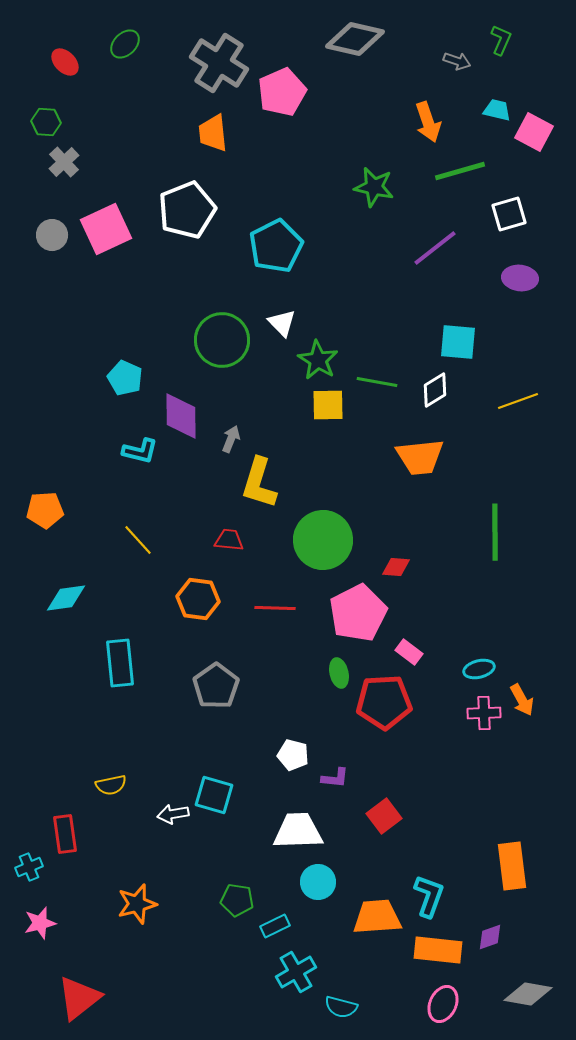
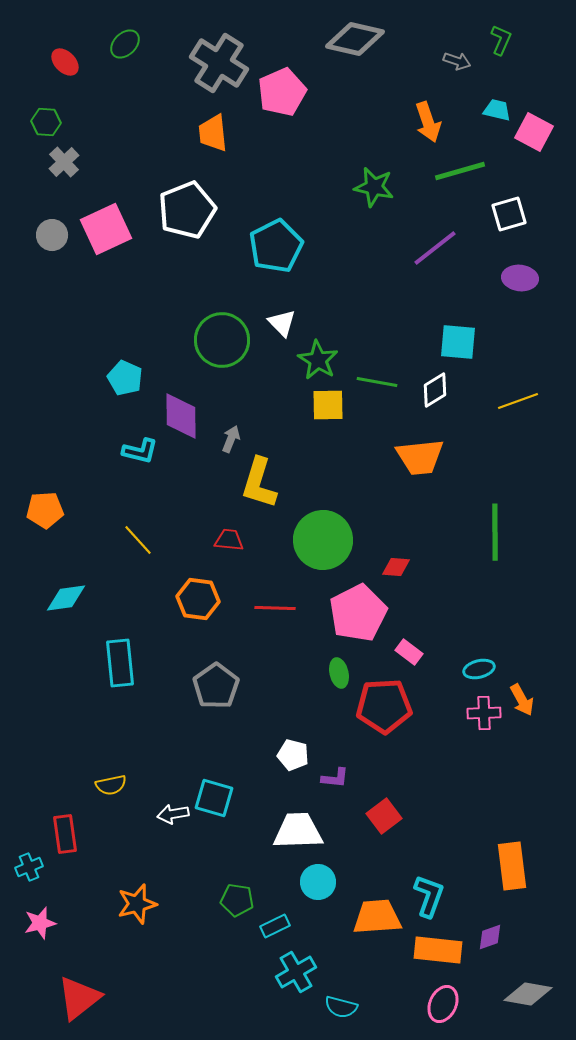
red pentagon at (384, 702): moved 4 px down
cyan square at (214, 795): moved 3 px down
